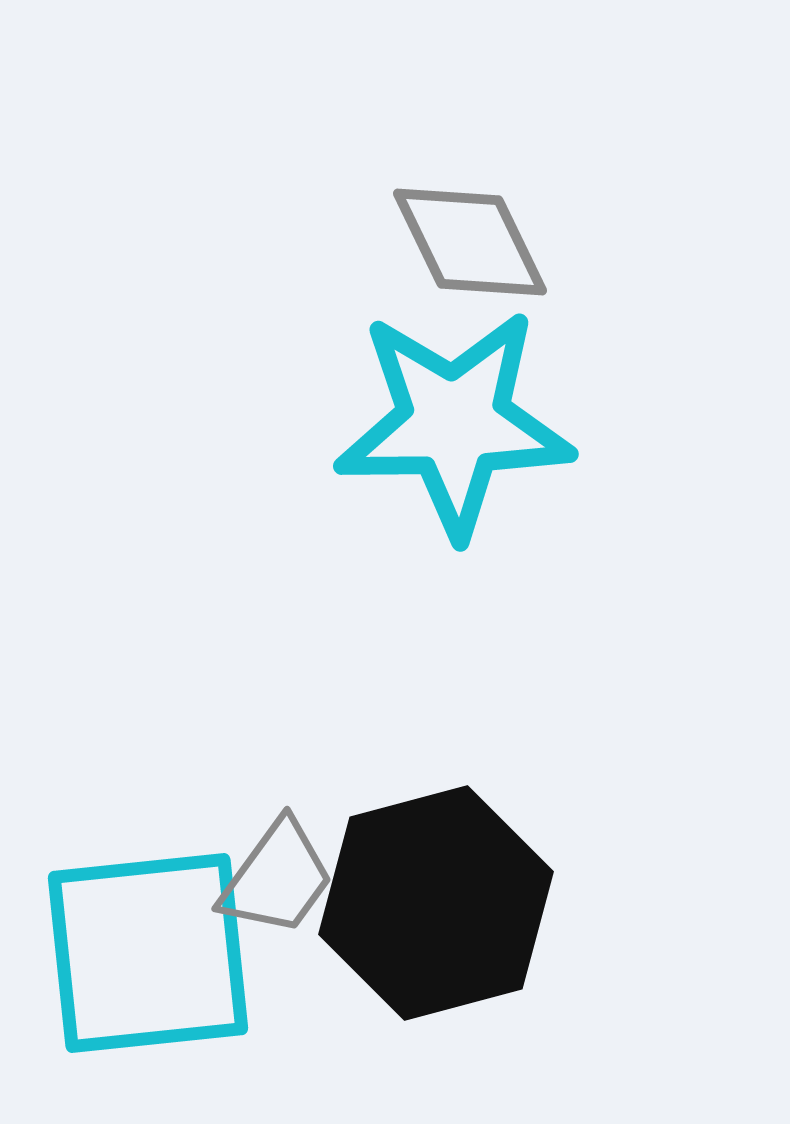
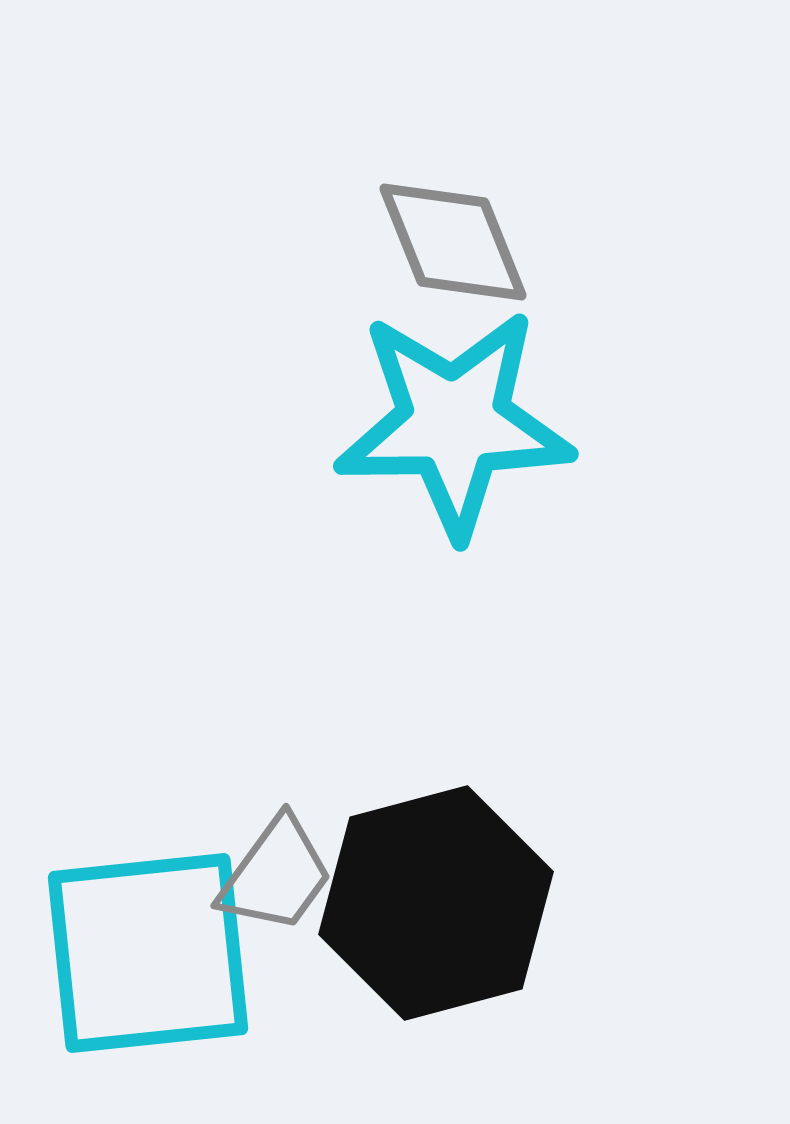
gray diamond: moved 17 px left; rotated 4 degrees clockwise
gray trapezoid: moved 1 px left, 3 px up
